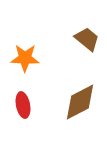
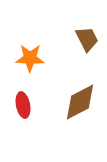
brown trapezoid: rotated 24 degrees clockwise
orange star: moved 5 px right
